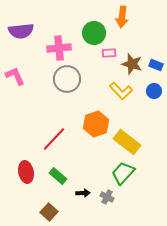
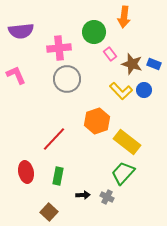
orange arrow: moved 2 px right
green circle: moved 1 px up
pink rectangle: moved 1 px right, 1 px down; rotated 56 degrees clockwise
blue rectangle: moved 2 px left, 1 px up
pink L-shape: moved 1 px right, 1 px up
blue circle: moved 10 px left, 1 px up
orange hexagon: moved 1 px right, 3 px up
green rectangle: rotated 60 degrees clockwise
black arrow: moved 2 px down
